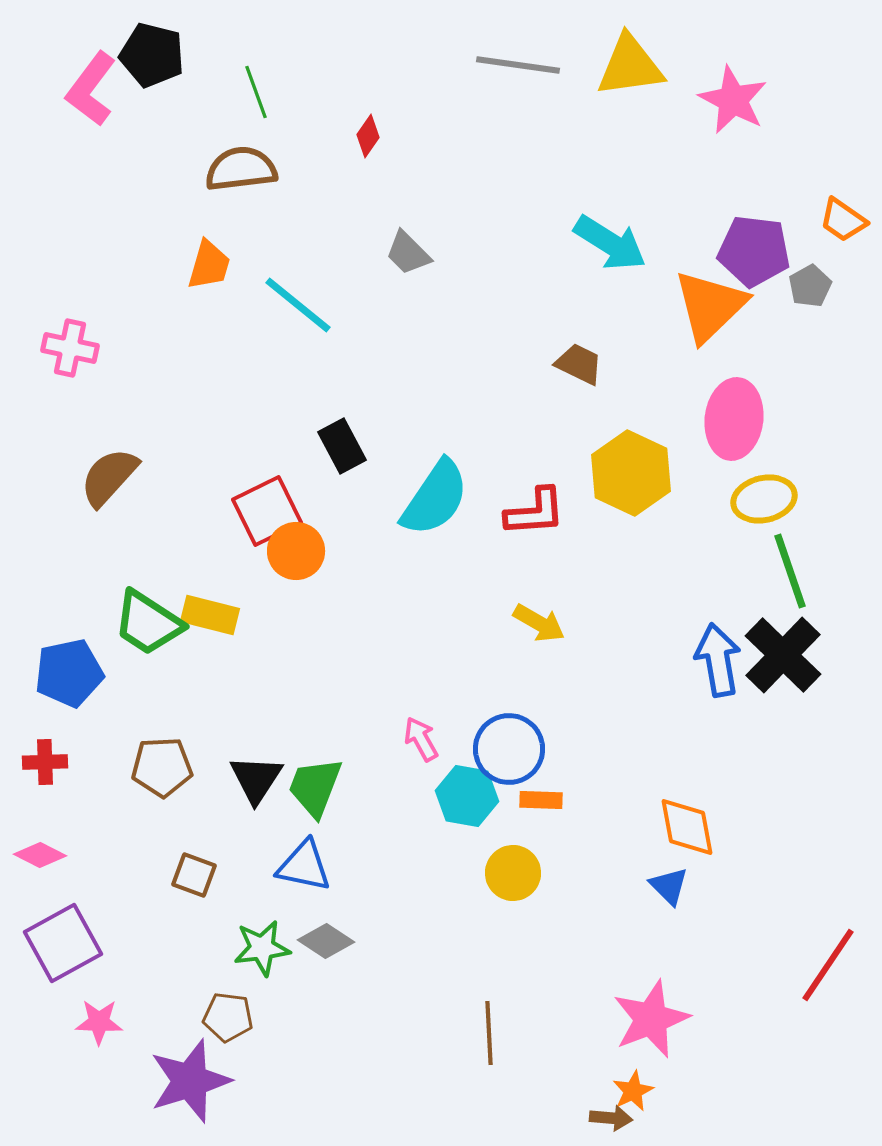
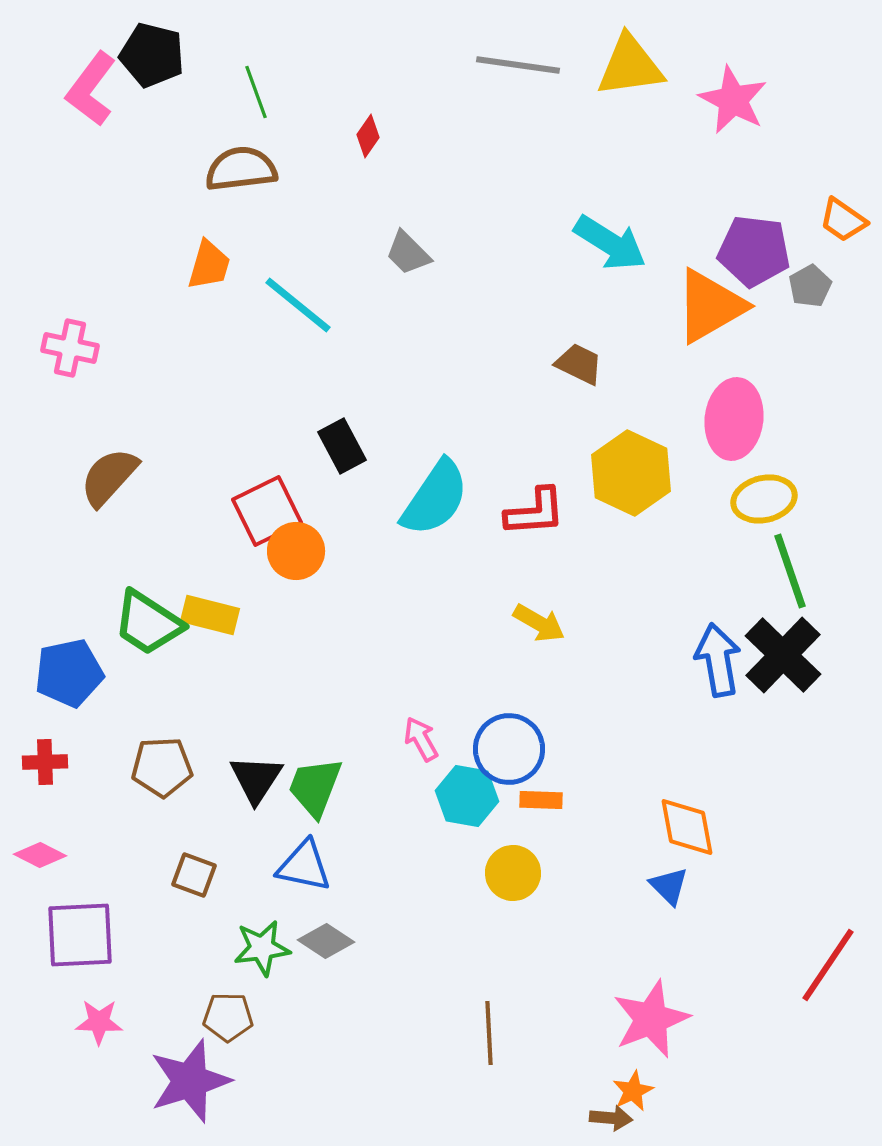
orange triangle at (710, 306): rotated 14 degrees clockwise
purple square at (63, 943): moved 17 px right, 8 px up; rotated 26 degrees clockwise
brown pentagon at (228, 1017): rotated 6 degrees counterclockwise
